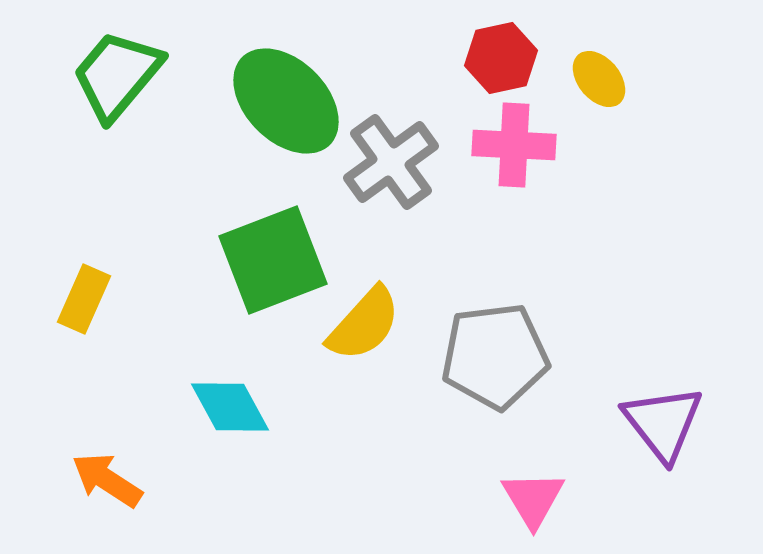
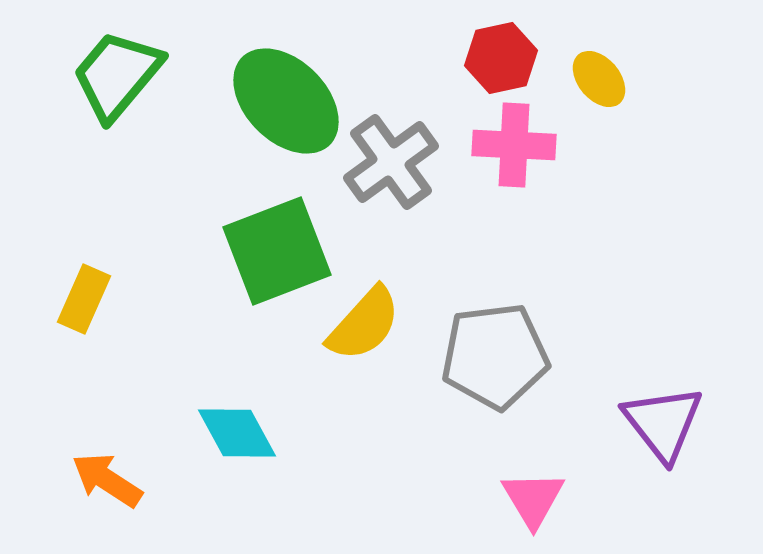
green square: moved 4 px right, 9 px up
cyan diamond: moved 7 px right, 26 px down
